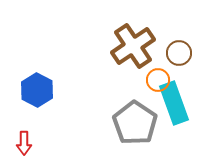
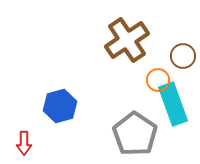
brown cross: moved 6 px left, 6 px up
brown circle: moved 4 px right, 3 px down
blue hexagon: moved 23 px right, 16 px down; rotated 16 degrees clockwise
cyan rectangle: moved 1 px left, 1 px down
gray pentagon: moved 11 px down
